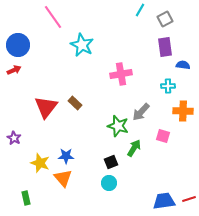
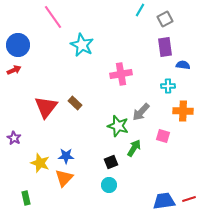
orange triangle: moved 1 px right; rotated 24 degrees clockwise
cyan circle: moved 2 px down
